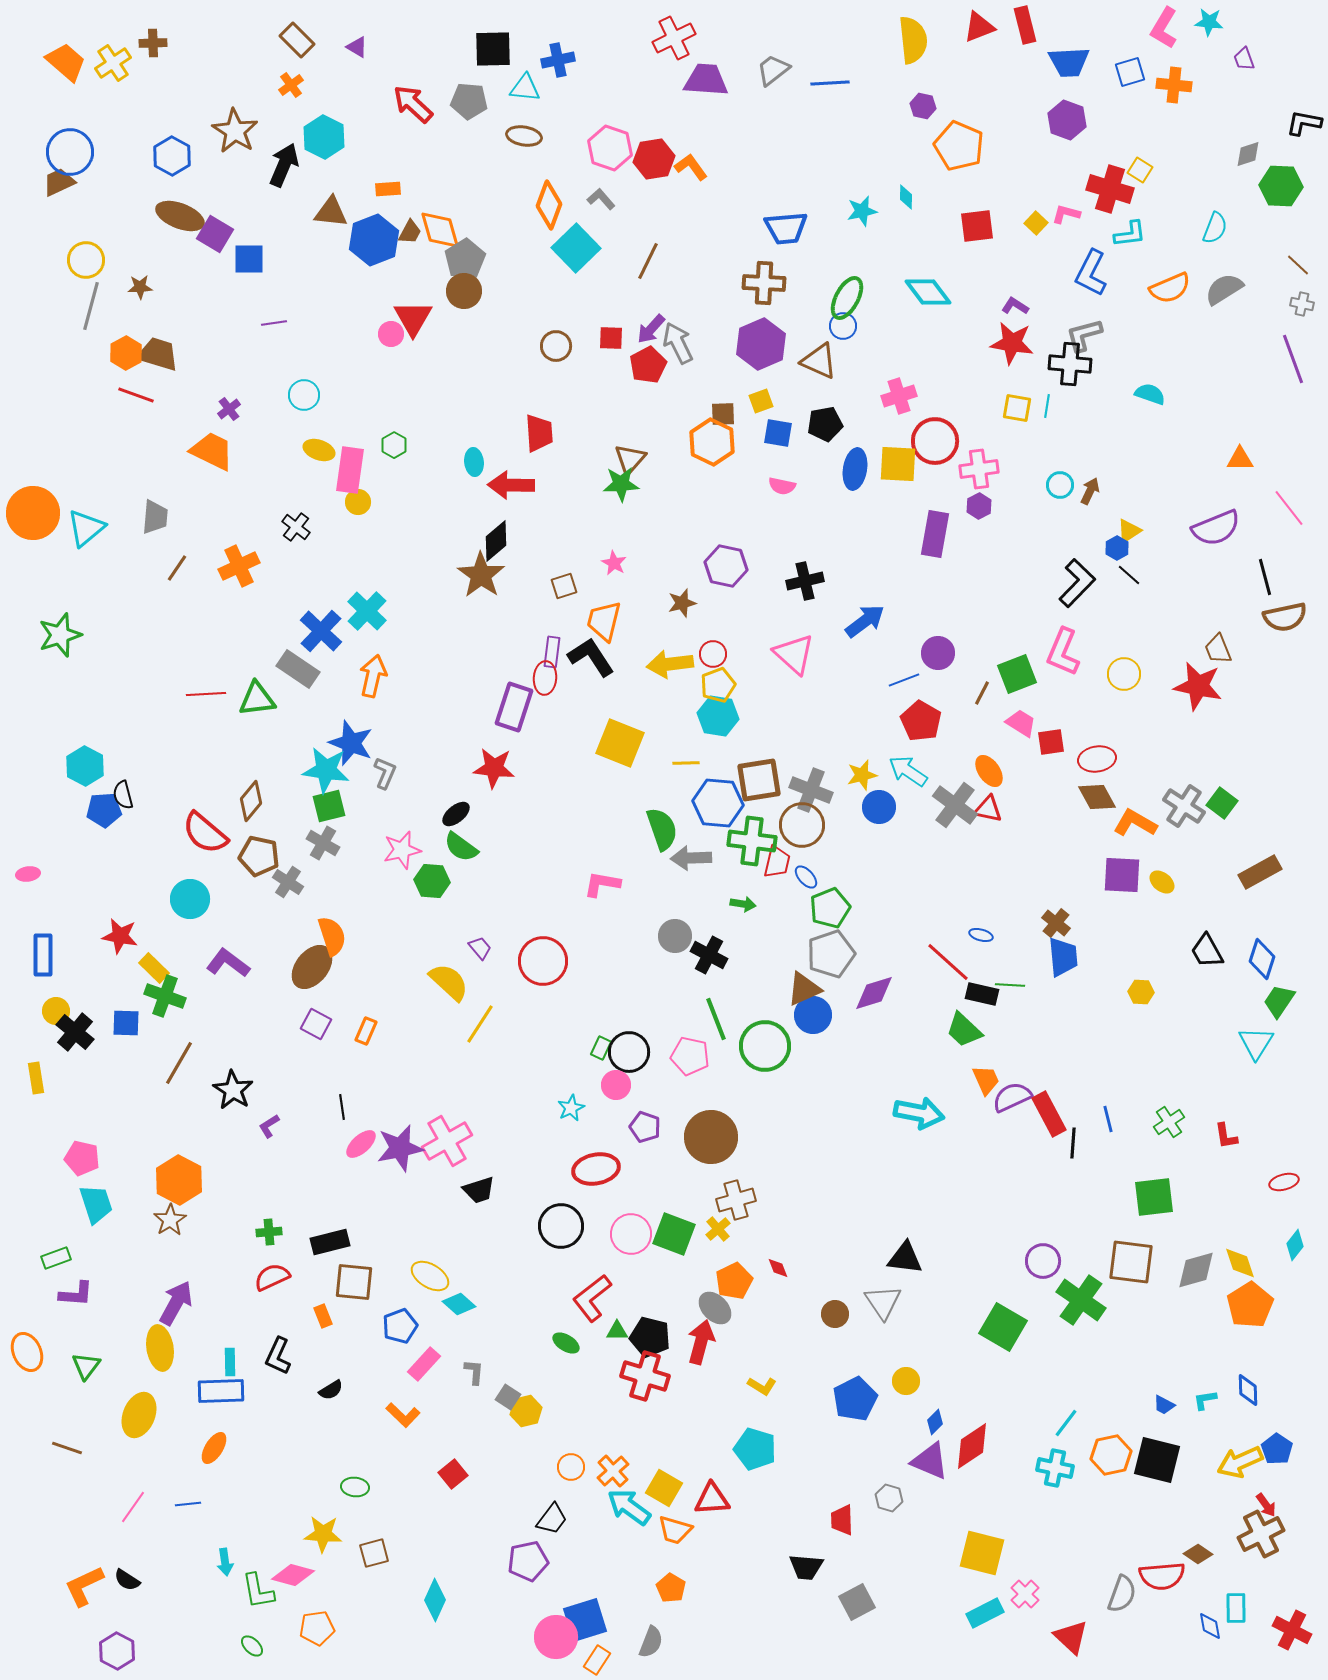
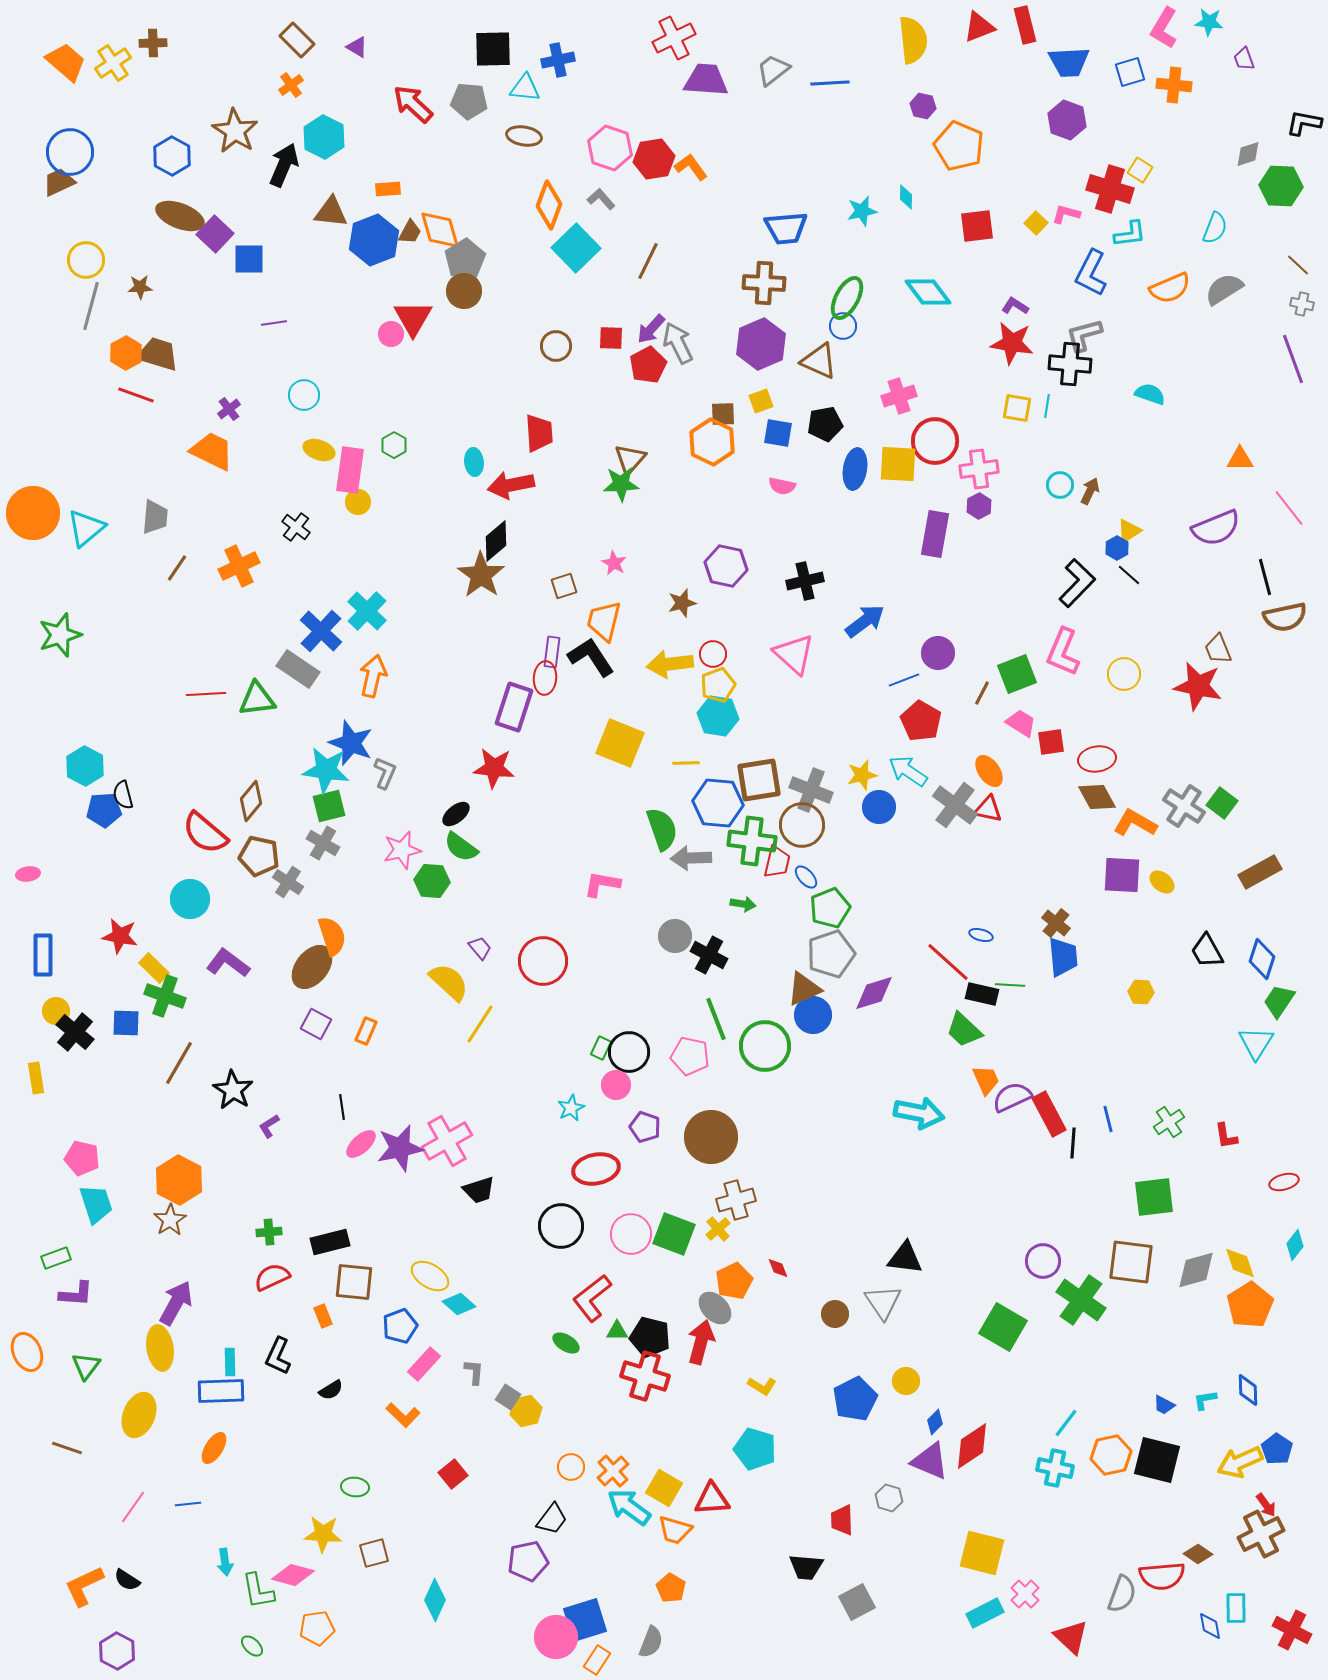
purple square at (215, 234): rotated 12 degrees clockwise
red arrow at (511, 485): rotated 12 degrees counterclockwise
